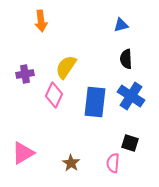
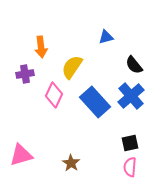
orange arrow: moved 26 px down
blue triangle: moved 15 px left, 12 px down
black semicircle: moved 8 px right, 6 px down; rotated 36 degrees counterclockwise
yellow semicircle: moved 6 px right
blue cross: rotated 16 degrees clockwise
blue rectangle: rotated 48 degrees counterclockwise
black square: rotated 30 degrees counterclockwise
pink triangle: moved 2 px left, 2 px down; rotated 15 degrees clockwise
pink semicircle: moved 17 px right, 4 px down
